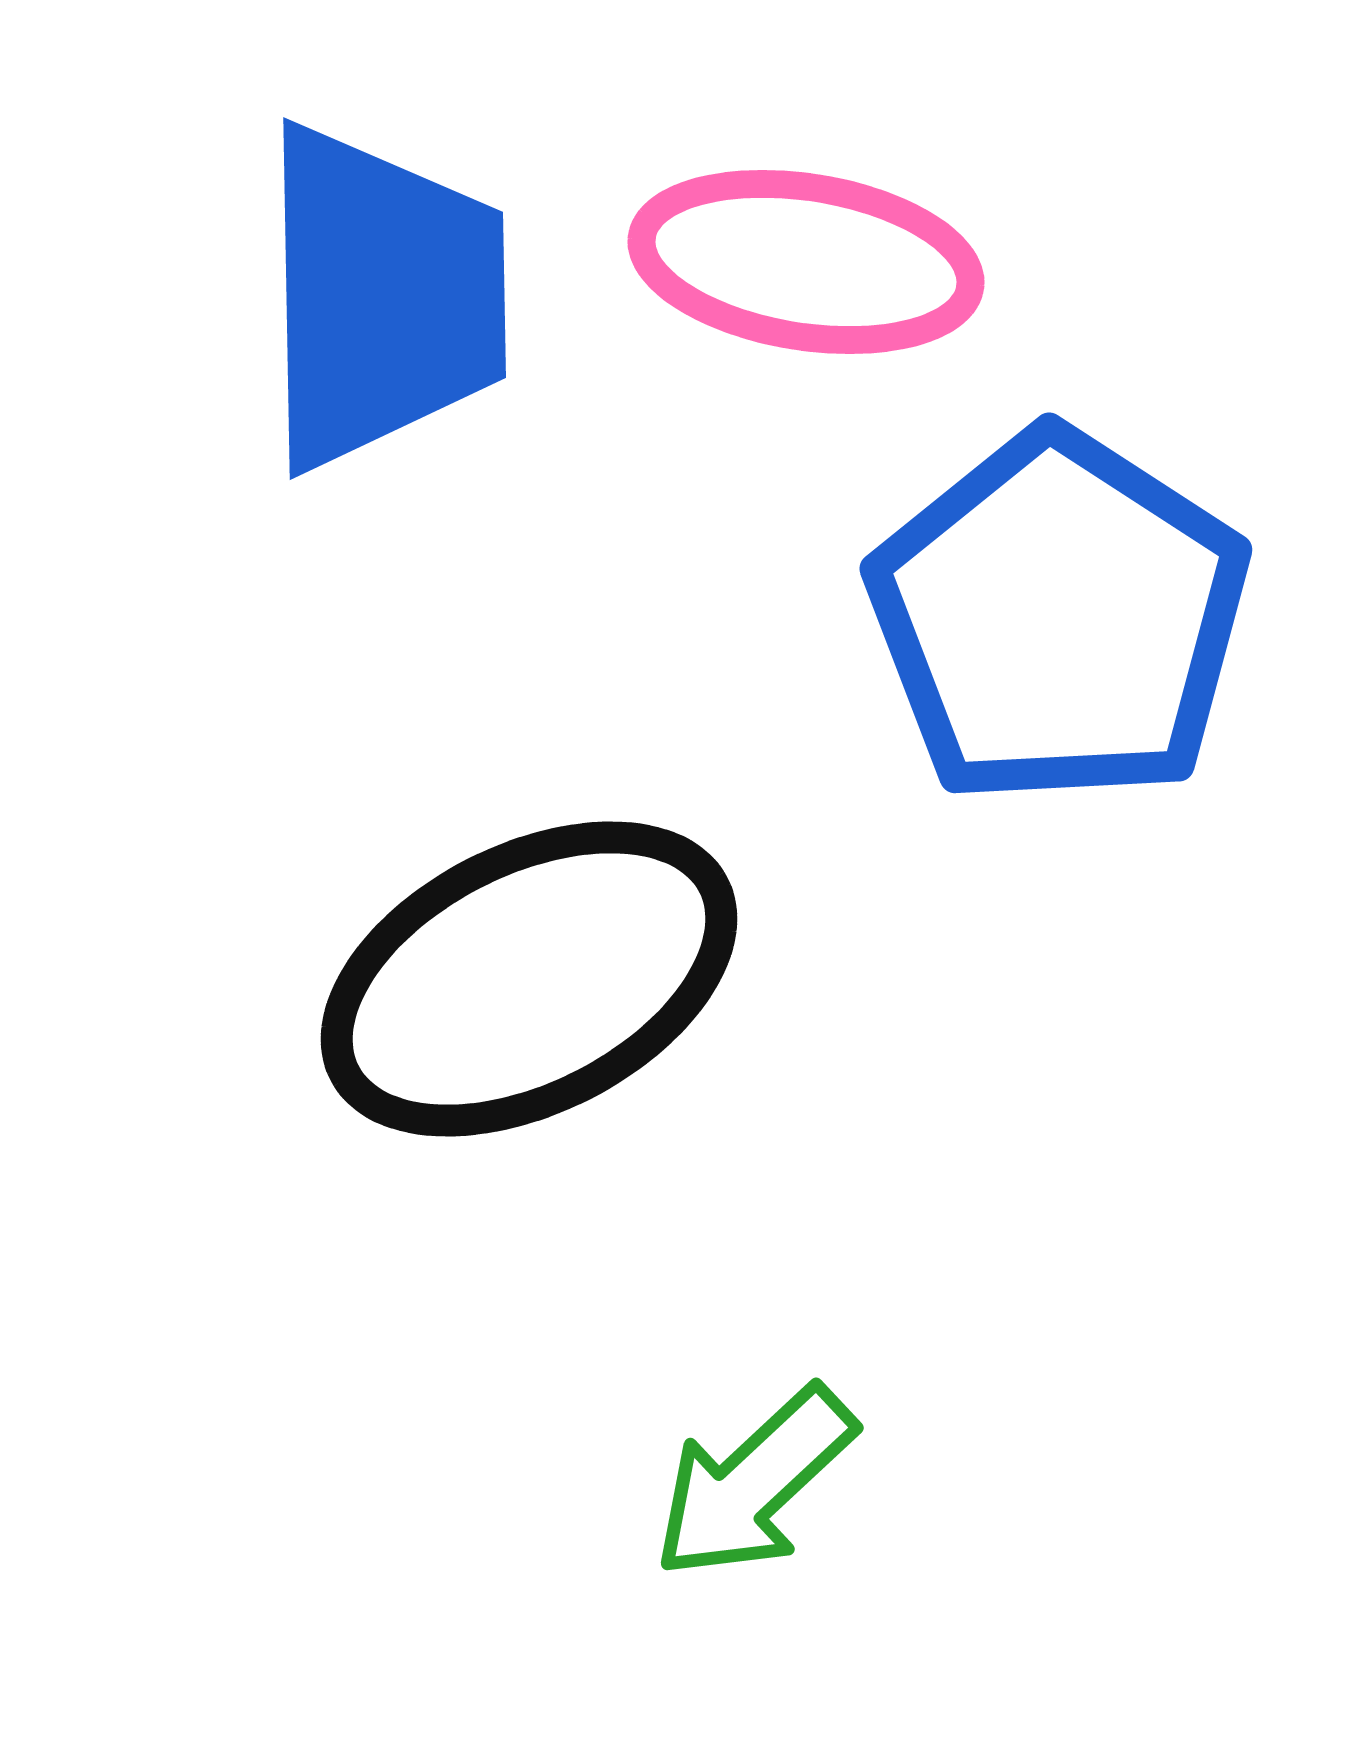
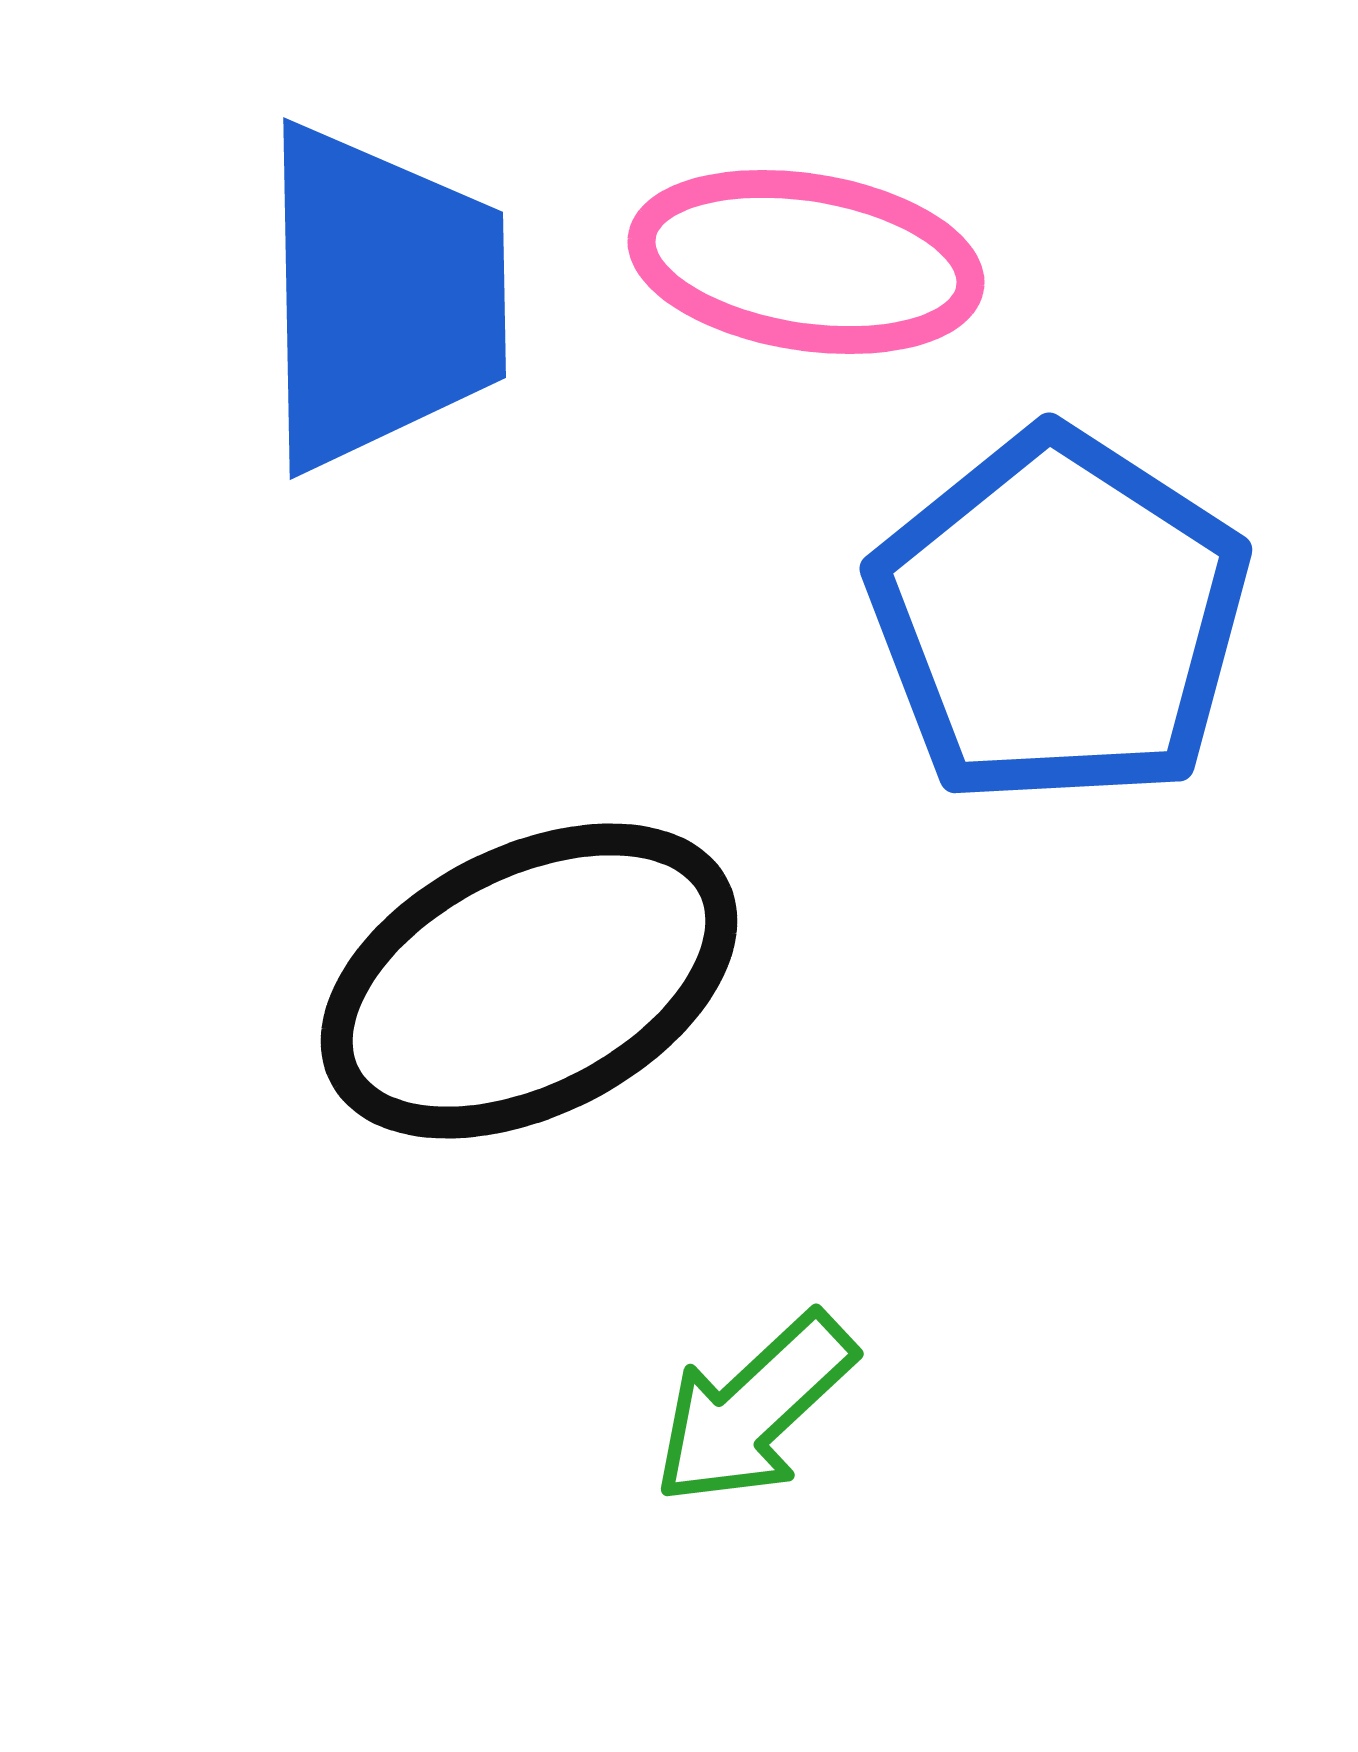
black ellipse: moved 2 px down
green arrow: moved 74 px up
